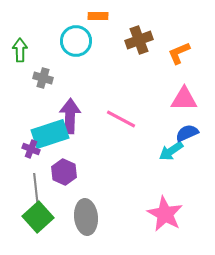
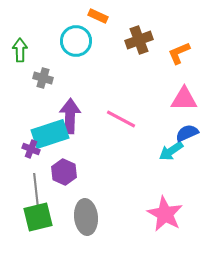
orange rectangle: rotated 24 degrees clockwise
green square: rotated 28 degrees clockwise
